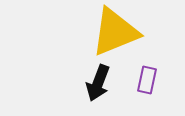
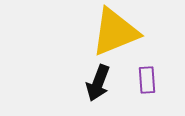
purple rectangle: rotated 16 degrees counterclockwise
